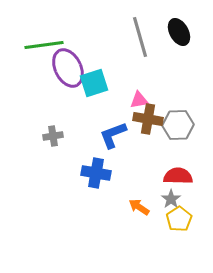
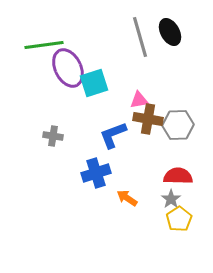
black ellipse: moved 9 px left
gray cross: rotated 18 degrees clockwise
blue cross: rotated 28 degrees counterclockwise
orange arrow: moved 12 px left, 9 px up
